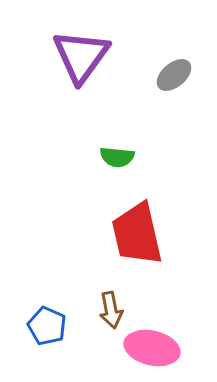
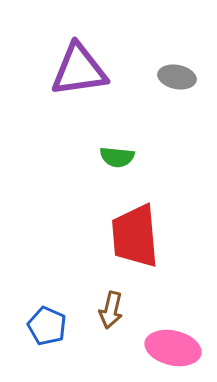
purple triangle: moved 2 px left, 14 px down; rotated 46 degrees clockwise
gray ellipse: moved 3 px right, 2 px down; rotated 51 degrees clockwise
red trapezoid: moved 2 px left, 2 px down; rotated 8 degrees clockwise
brown arrow: rotated 24 degrees clockwise
pink ellipse: moved 21 px right
